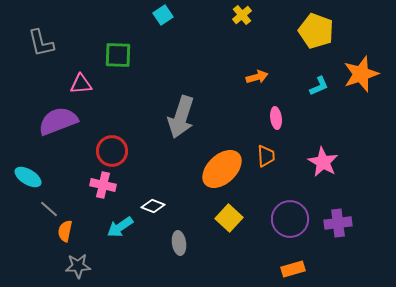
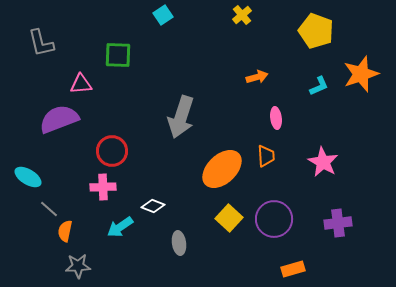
purple semicircle: moved 1 px right, 2 px up
pink cross: moved 2 px down; rotated 15 degrees counterclockwise
purple circle: moved 16 px left
